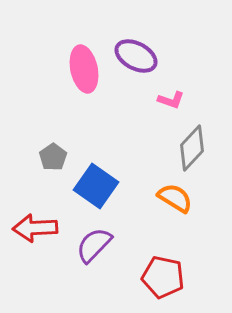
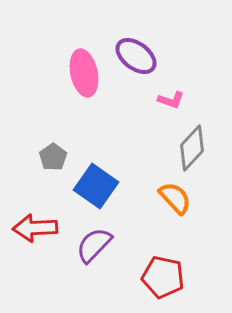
purple ellipse: rotated 9 degrees clockwise
pink ellipse: moved 4 px down
orange semicircle: rotated 15 degrees clockwise
